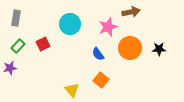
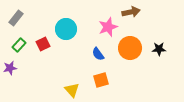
gray rectangle: rotated 28 degrees clockwise
cyan circle: moved 4 px left, 5 px down
green rectangle: moved 1 px right, 1 px up
orange square: rotated 35 degrees clockwise
